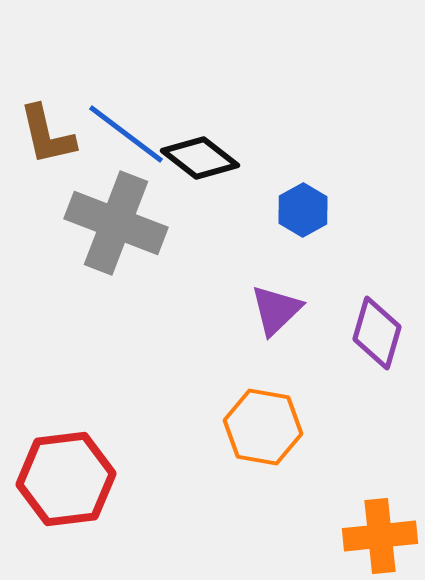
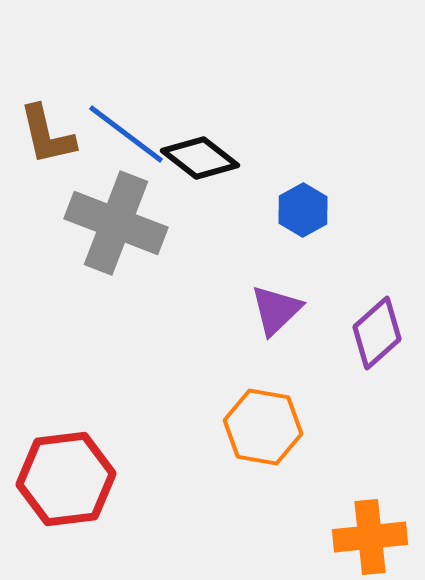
purple diamond: rotated 32 degrees clockwise
orange cross: moved 10 px left, 1 px down
